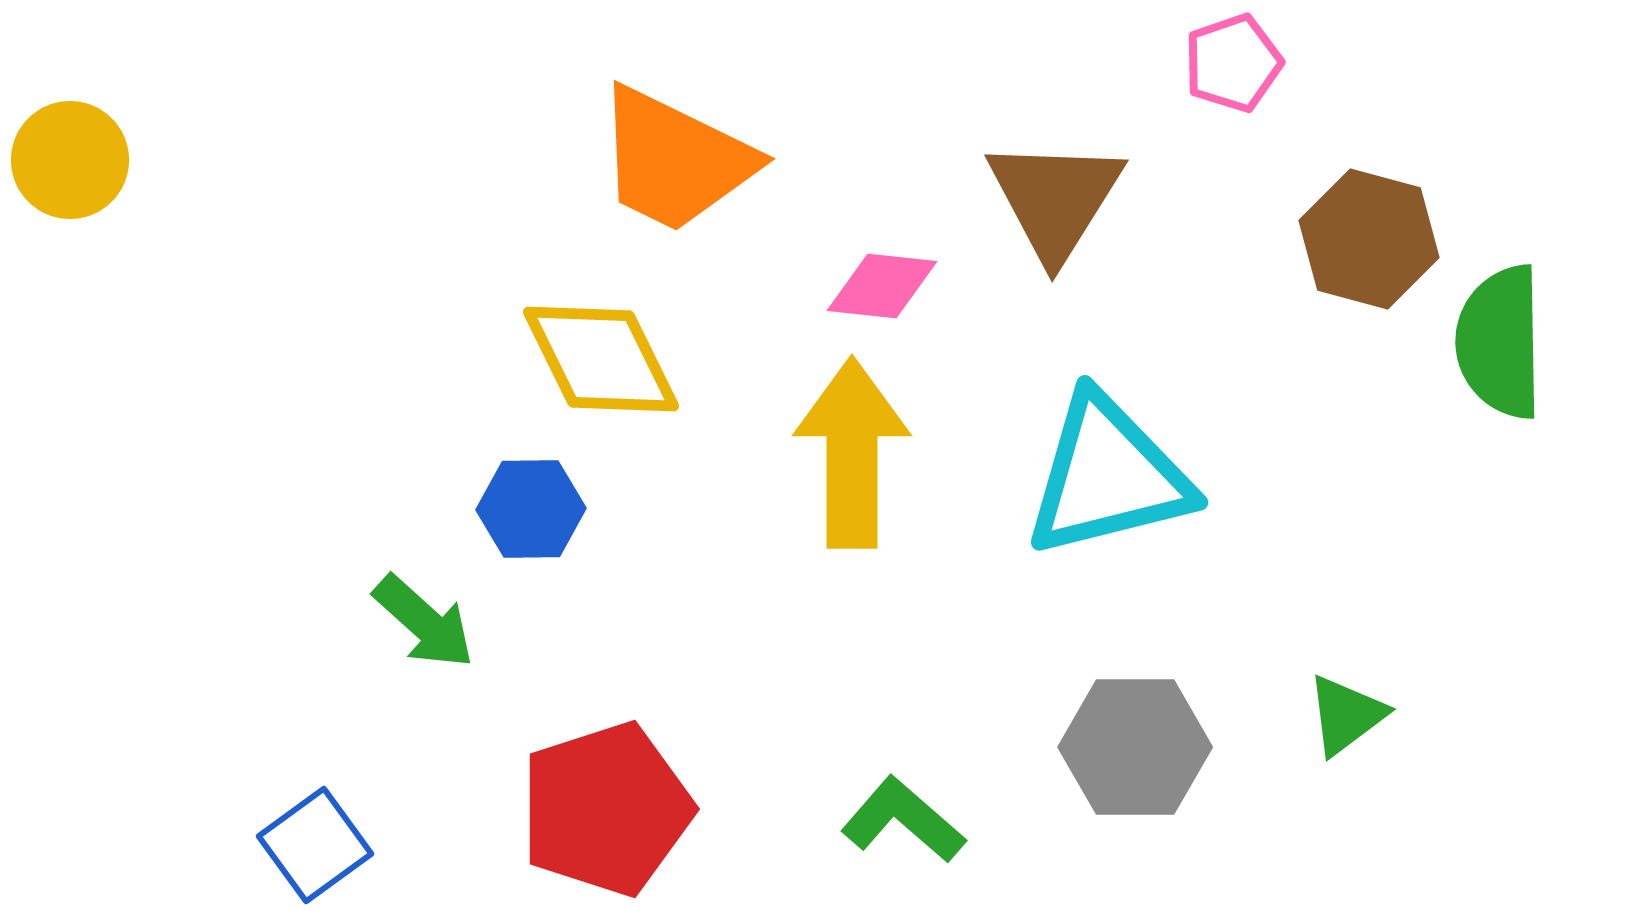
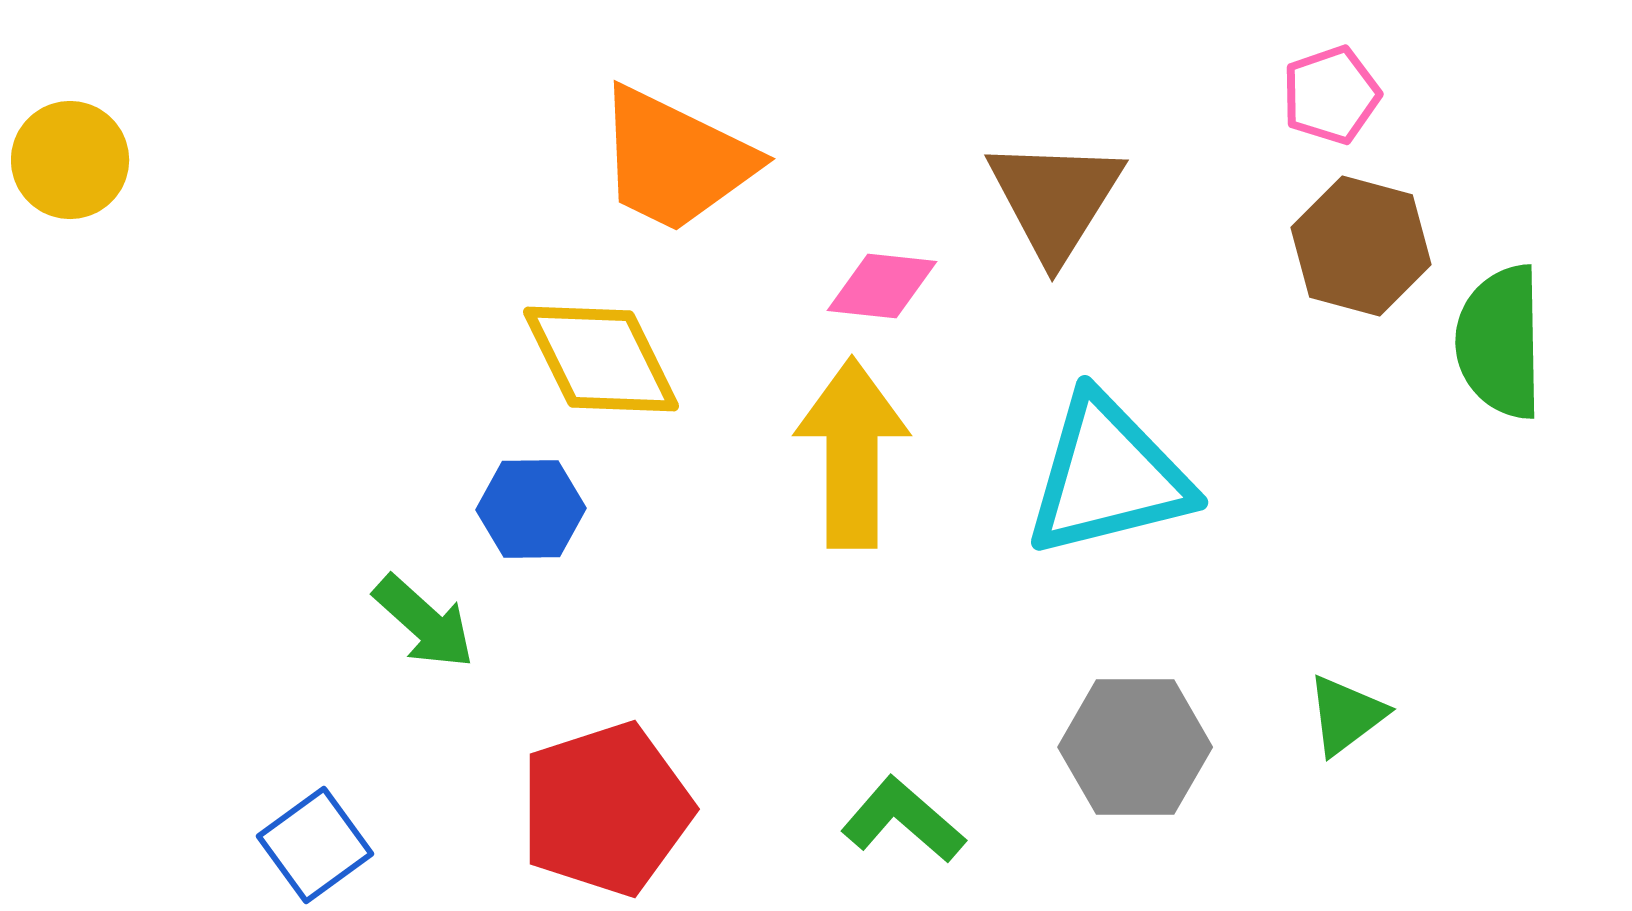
pink pentagon: moved 98 px right, 32 px down
brown hexagon: moved 8 px left, 7 px down
